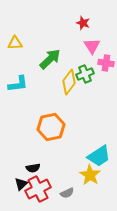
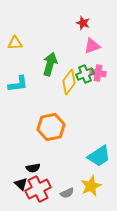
pink triangle: rotated 42 degrees clockwise
green arrow: moved 5 px down; rotated 30 degrees counterclockwise
pink cross: moved 8 px left, 10 px down
yellow star: moved 1 px right, 11 px down; rotated 15 degrees clockwise
black triangle: rotated 32 degrees counterclockwise
